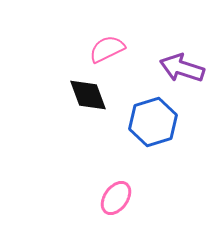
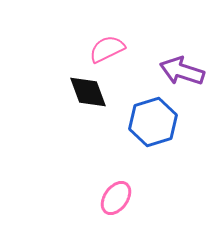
purple arrow: moved 3 px down
black diamond: moved 3 px up
